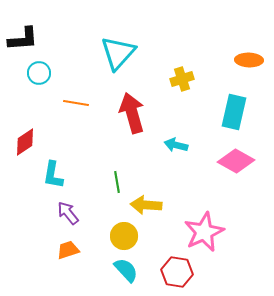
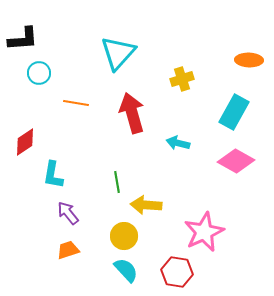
cyan rectangle: rotated 16 degrees clockwise
cyan arrow: moved 2 px right, 2 px up
